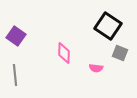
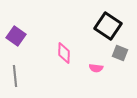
gray line: moved 1 px down
